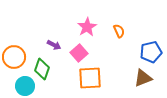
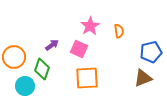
pink star: moved 3 px right, 1 px up
orange semicircle: rotated 16 degrees clockwise
purple arrow: moved 2 px left; rotated 64 degrees counterclockwise
pink square: moved 4 px up; rotated 24 degrees counterclockwise
orange square: moved 3 px left
